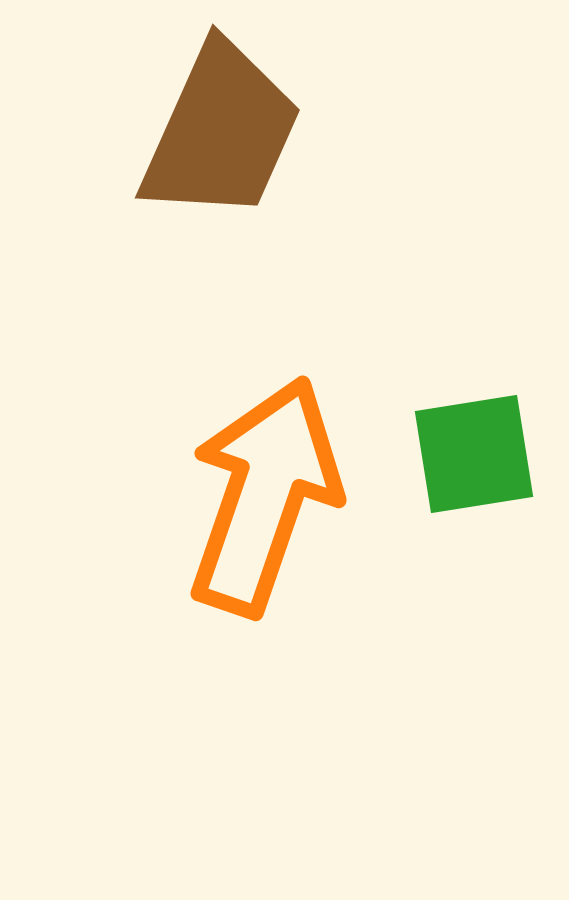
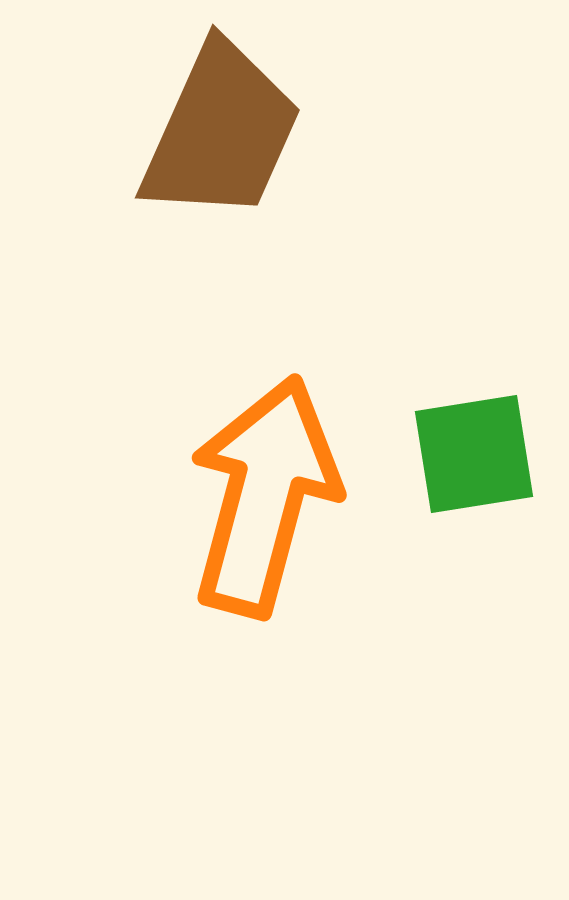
orange arrow: rotated 4 degrees counterclockwise
